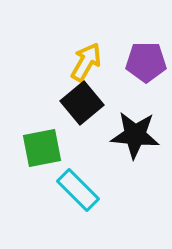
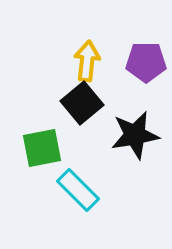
yellow arrow: moved 1 px right, 1 px up; rotated 24 degrees counterclockwise
black star: rotated 15 degrees counterclockwise
